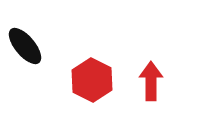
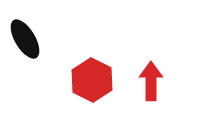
black ellipse: moved 7 px up; rotated 9 degrees clockwise
